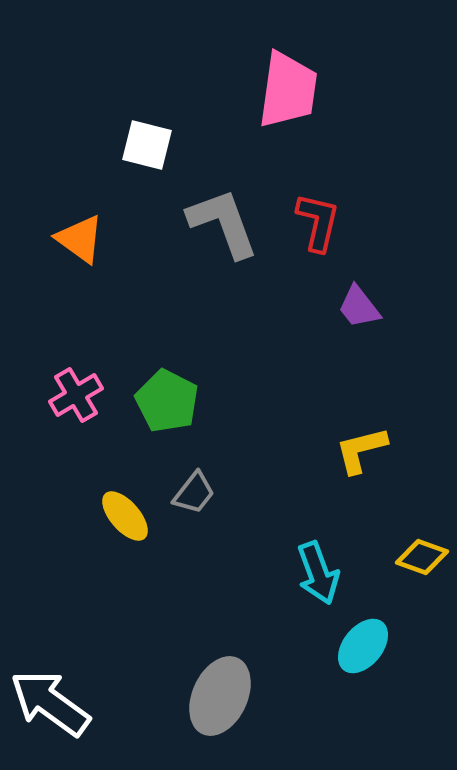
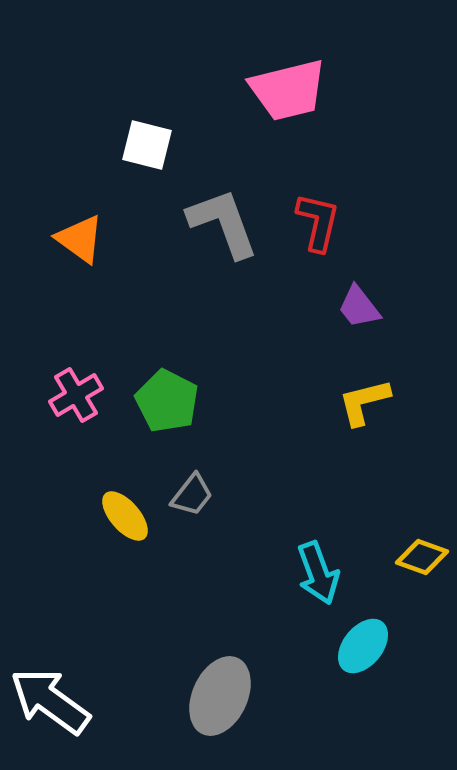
pink trapezoid: rotated 68 degrees clockwise
yellow L-shape: moved 3 px right, 48 px up
gray trapezoid: moved 2 px left, 2 px down
white arrow: moved 2 px up
